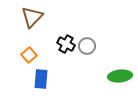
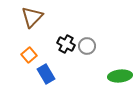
blue rectangle: moved 5 px right, 5 px up; rotated 36 degrees counterclockwise
